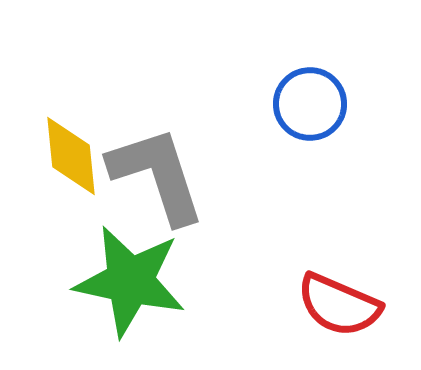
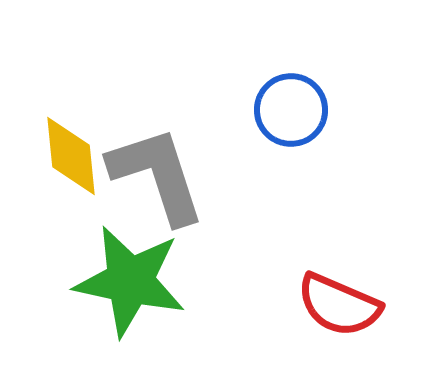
blue circle: moved 19 px left, 6 px down
